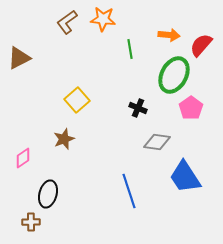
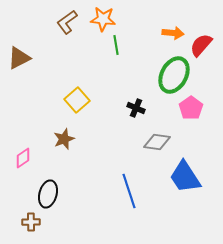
orange arrow: moved 4 px right, 2 px up
green line: moved 14 px left, 4 px up
black cross: moved 2 px left
